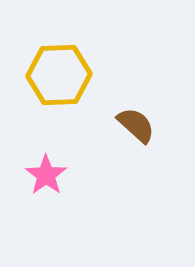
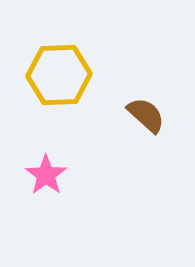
brown semicircle: moved 10 px right, 10 px up
